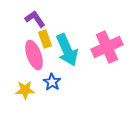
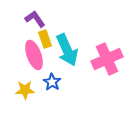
pink cross: moved 12 px down
